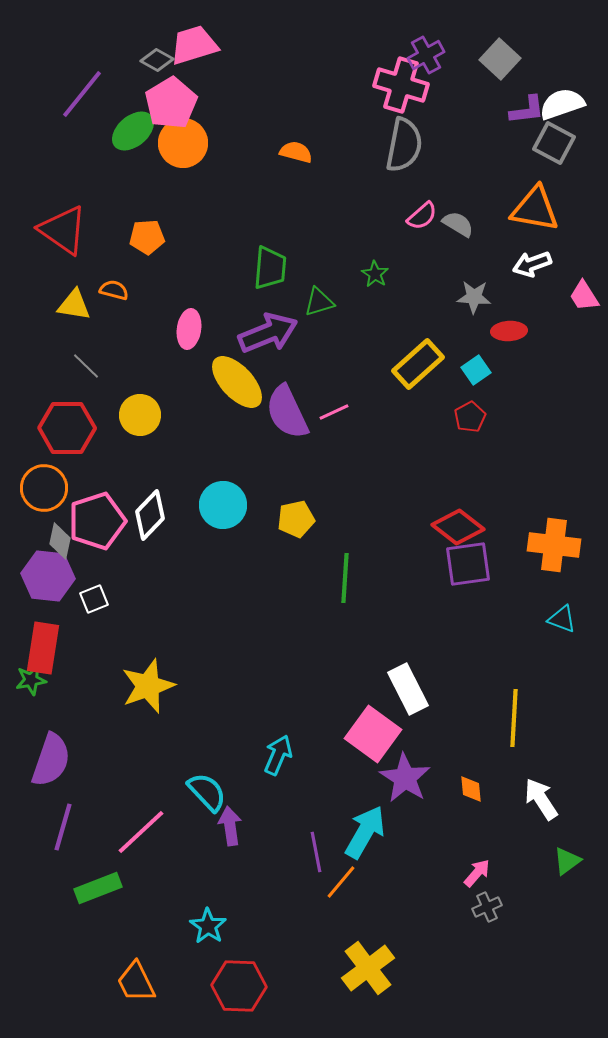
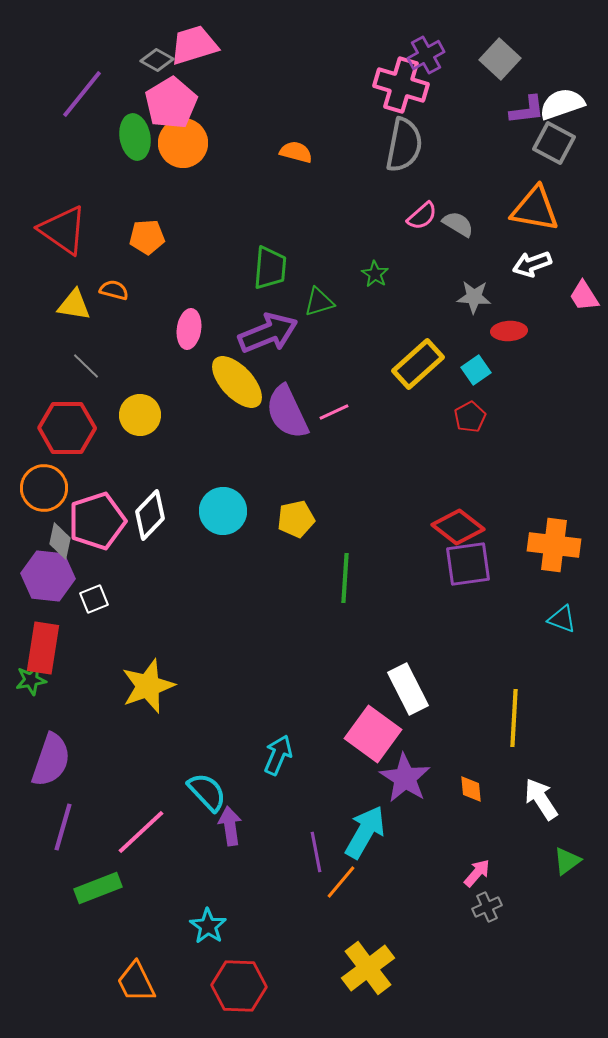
green ellipse at (133, 131): moved 2 px right, 6 px down; rotated 60 degrees counterclockwise
cyan circle at (223, 505): moved 6 px down
